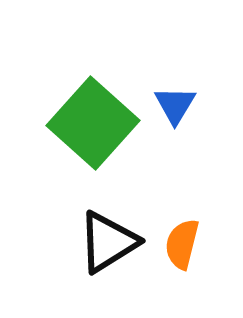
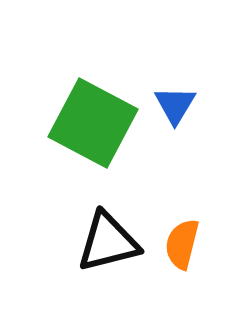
green square: rotated 14 degrees counterclockwise
black triangle: rotated 18 degrees clockwise
